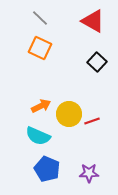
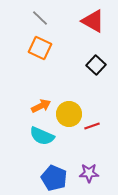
black square: moved 1 px left, 3 px down
red line: moved 5 px down
cyan semicircle: moved 4 px right
blue pentagon: moved 7 px right, 9 px down
